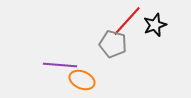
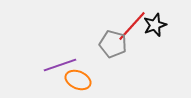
red line: moved 5 px right, 5 px down
purple line: rotated 24 degrees counterclockwise
orange ellipse: moved 4 px left
